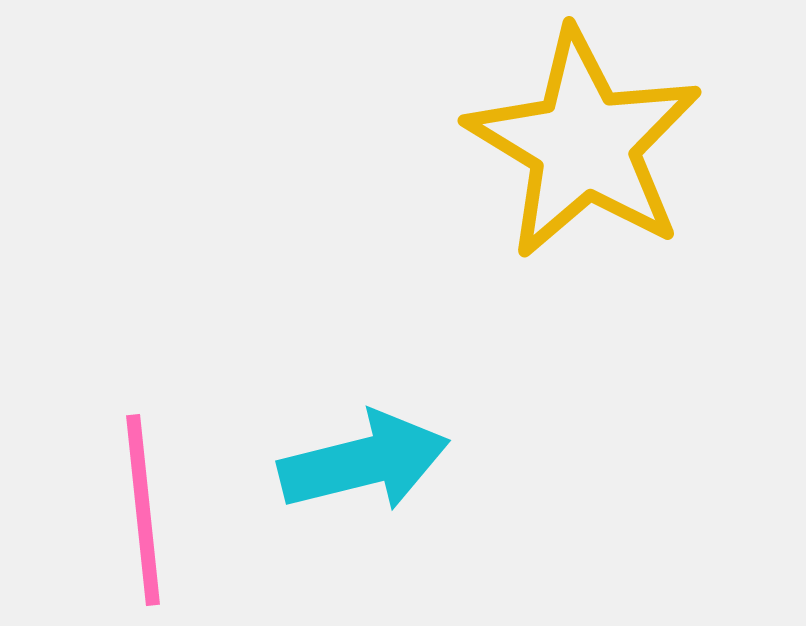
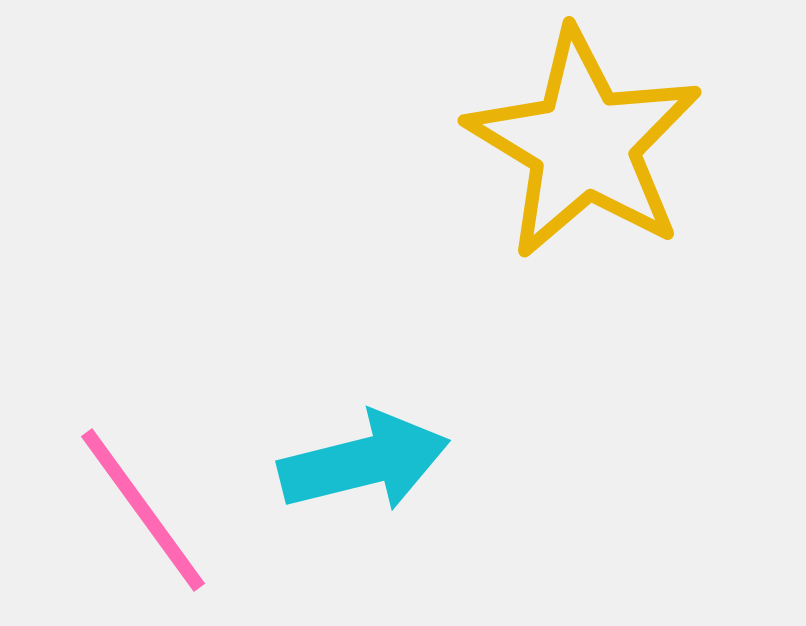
pink line: rotated 30 degrees counterclockwise
